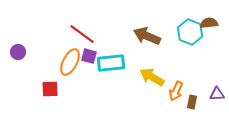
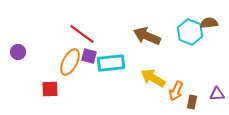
yellow arrow: moved 1 px right, 1 px down
